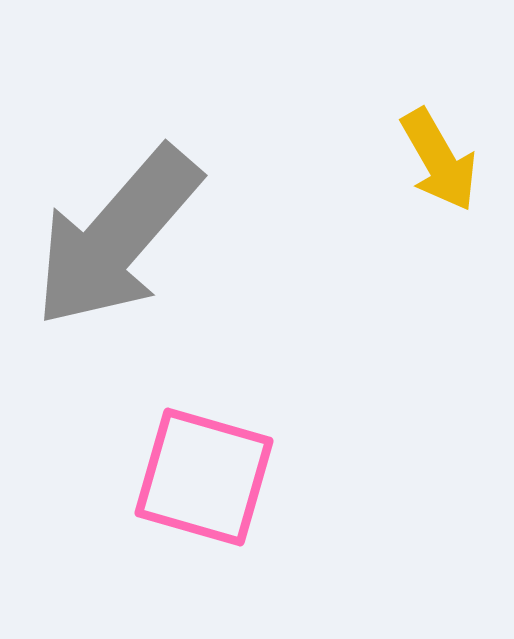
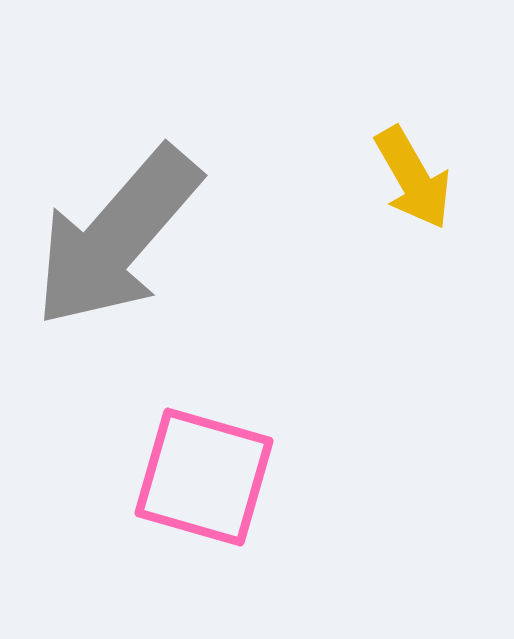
yellow arrow: moved 26 px left, 18 px down
